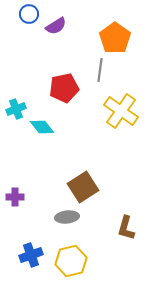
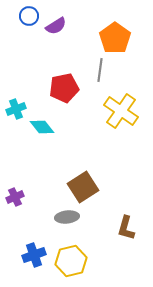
blue circle: moved 2 px down
purple cross: rotated 24 degrees counterclockwise
blue cross: moved 3 px right
